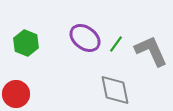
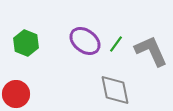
purple ellipse: moved 3 px down
